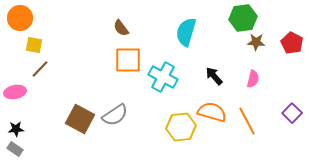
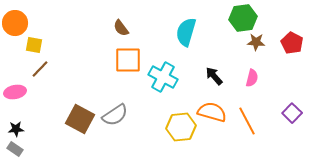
orange circle: moved 5 px left, 5 px down
pink semicircle: moved 1 px left, 1 px up
